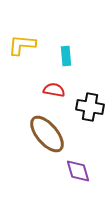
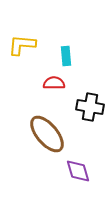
red semicircle: moved 7 px up; rotated 10 degrees counterclockwise
